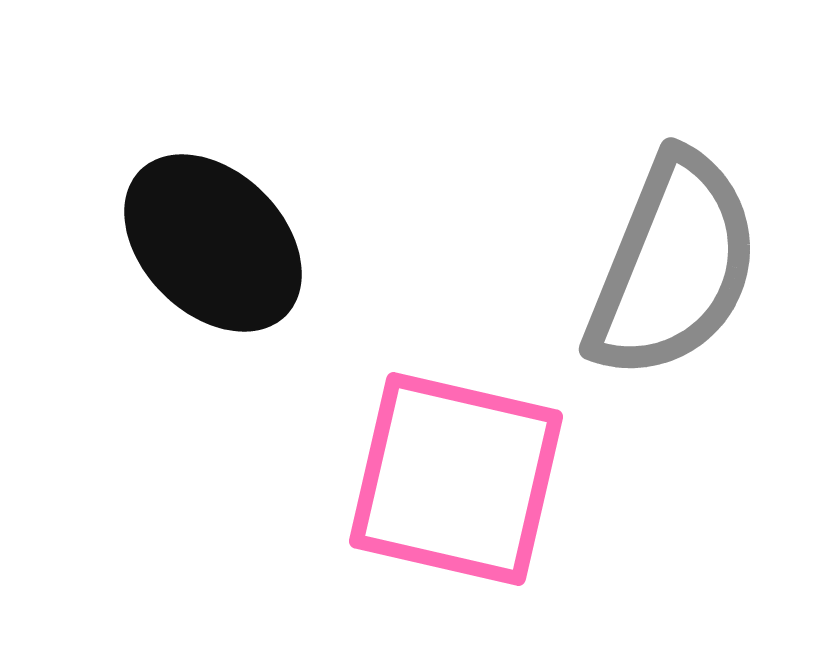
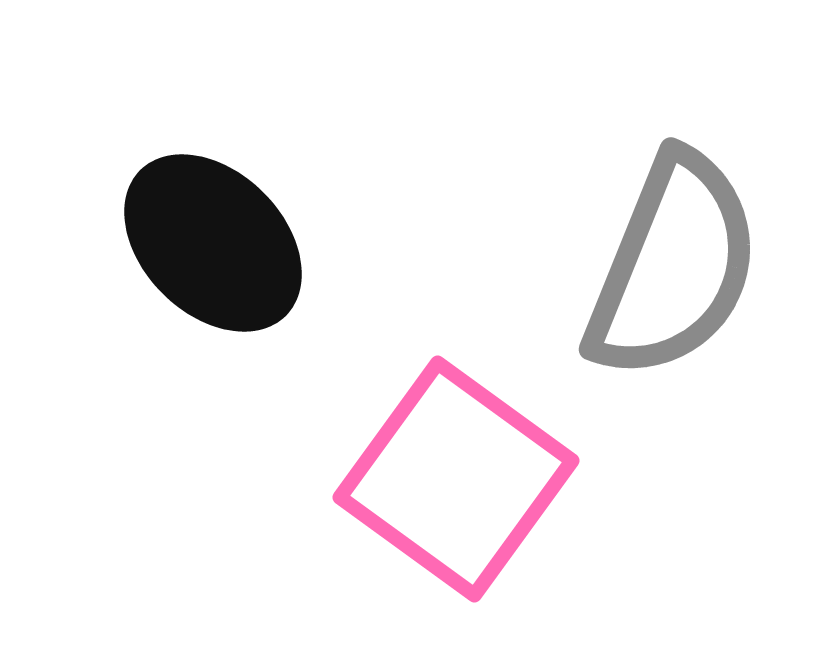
pink square: rotated 23 degrees clockwise
